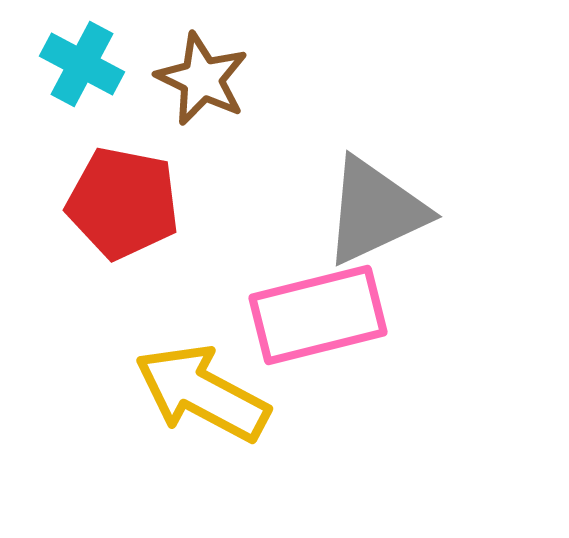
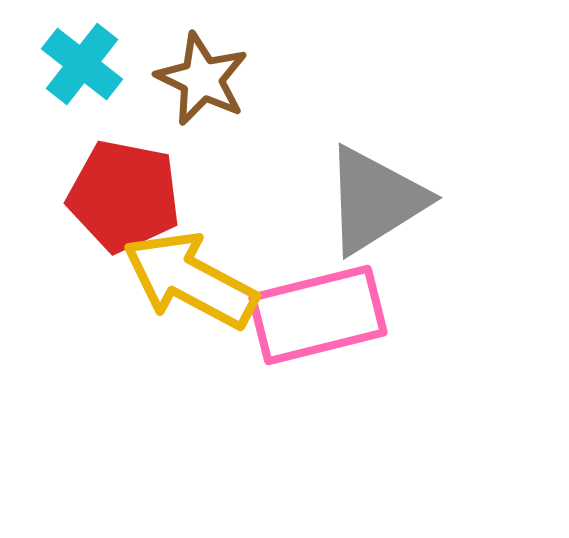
cyan cross: rotated 10 degrees clockwise
red pentagon: moved 1 px right, 7 px up
gray triangle: moved 11 px up; rotated 7 degrees counterclockwise
yellow arrow: moved 12 px left, 113 px up
